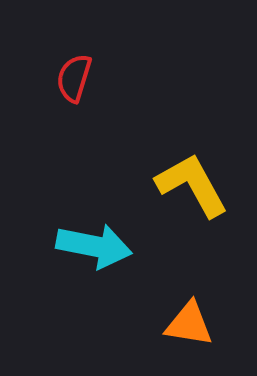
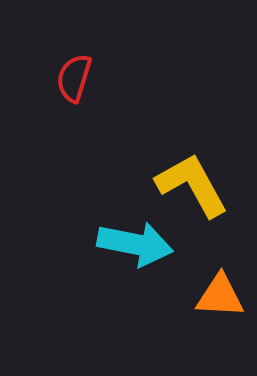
cyan arrow: moved 41 px right, 2 px up
orange triangle: moved 31 px right, 28 px up; rotated 6 degrees counterclockwise
